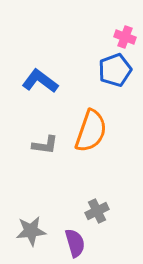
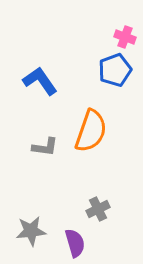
blue L-shape: rotated 18 degrees clockwise
gray L-shape: moved 2 px down
gray cross: moved 1 px right, 2 px up
